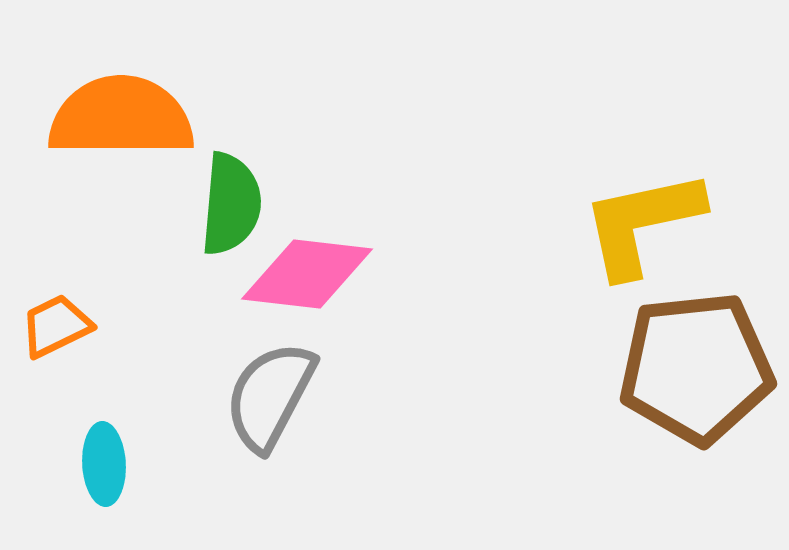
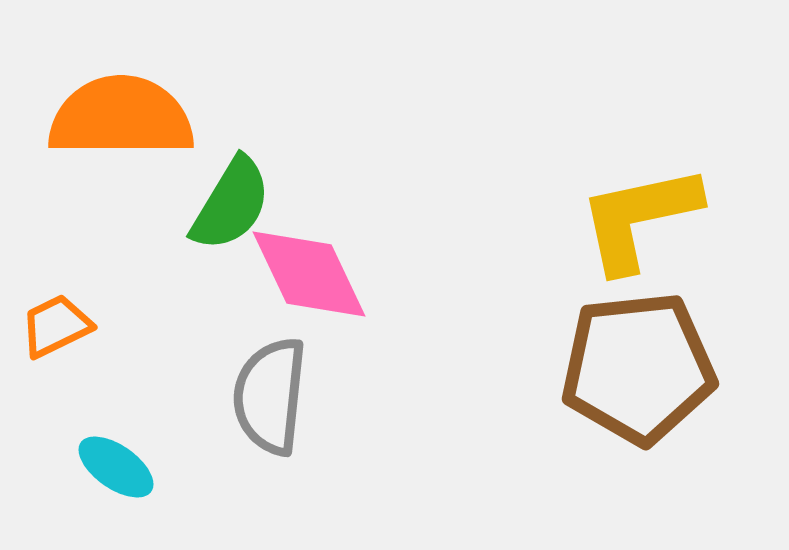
green semicircle: rotated 26 degrees clockwise
yellow L-shape: moved 3 px left, 5 px up
pink diamond: moved 2 px right; rotated 58 degrees clockwise
brown pentagon: moved 58 px left
gray semicircle: rotated 22 degrees counterclockwise
cyan ellipse: moved 12 px right, 3 px down; rotated 52 degrees counterclockwise
